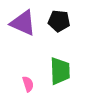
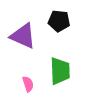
purple triangle: moved 13 px down
